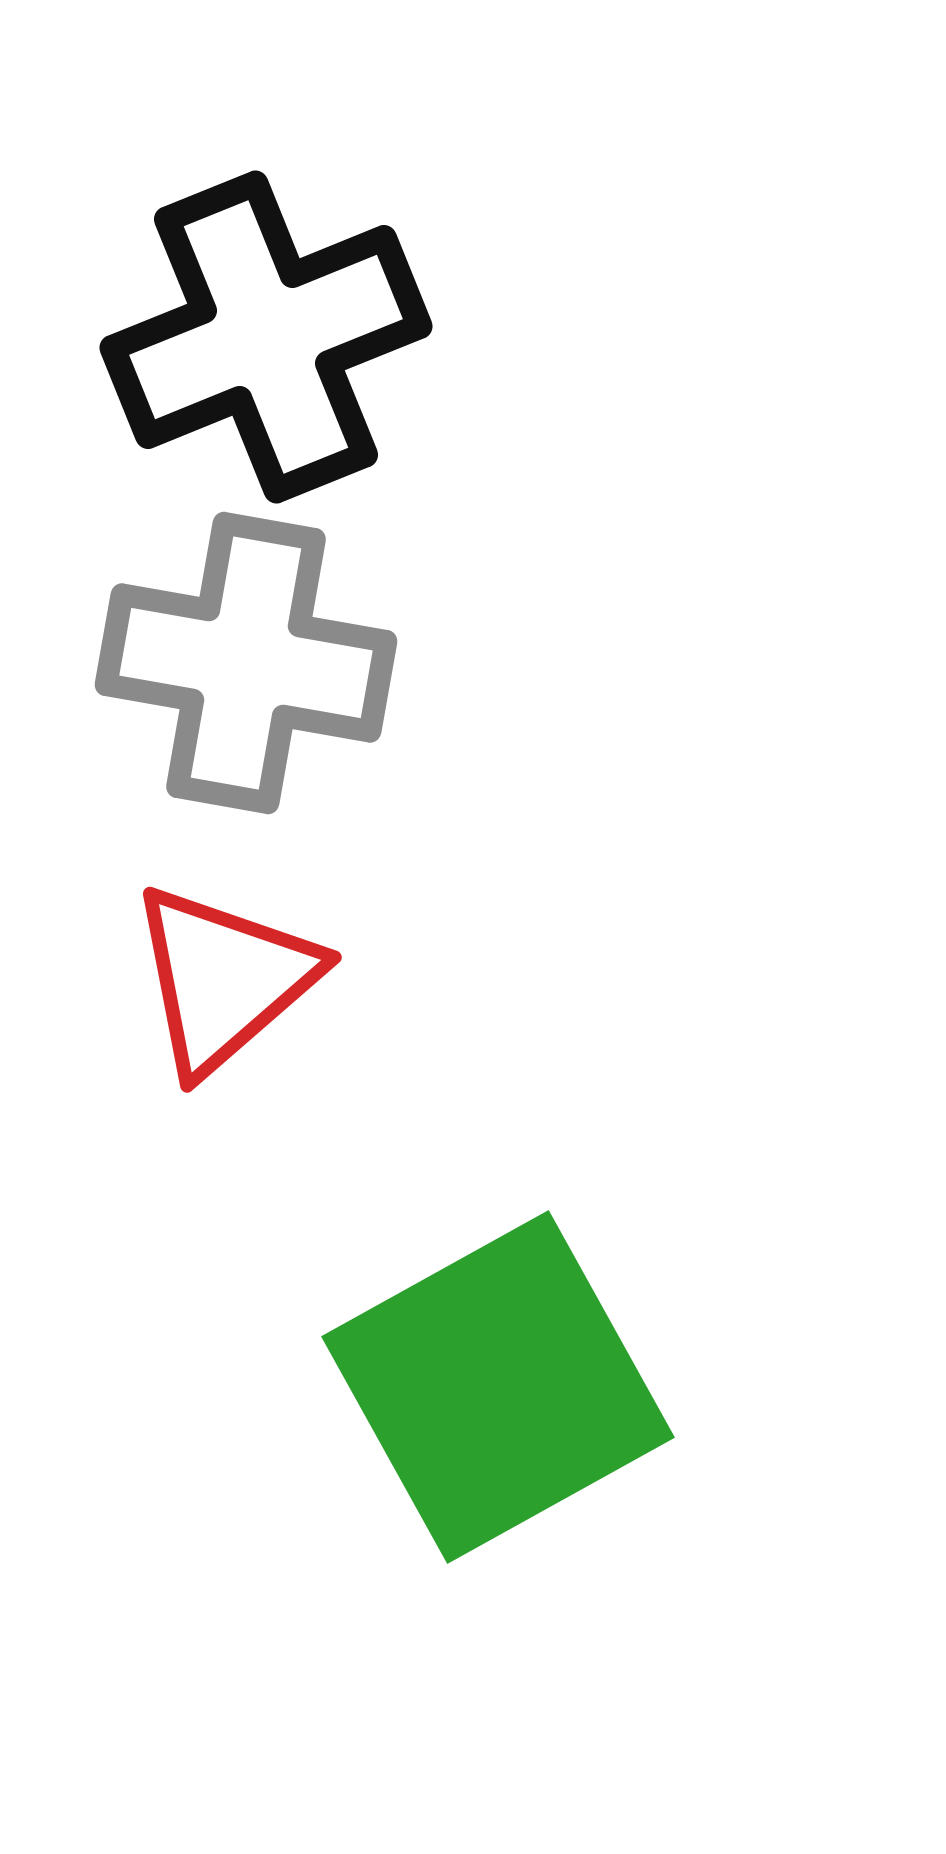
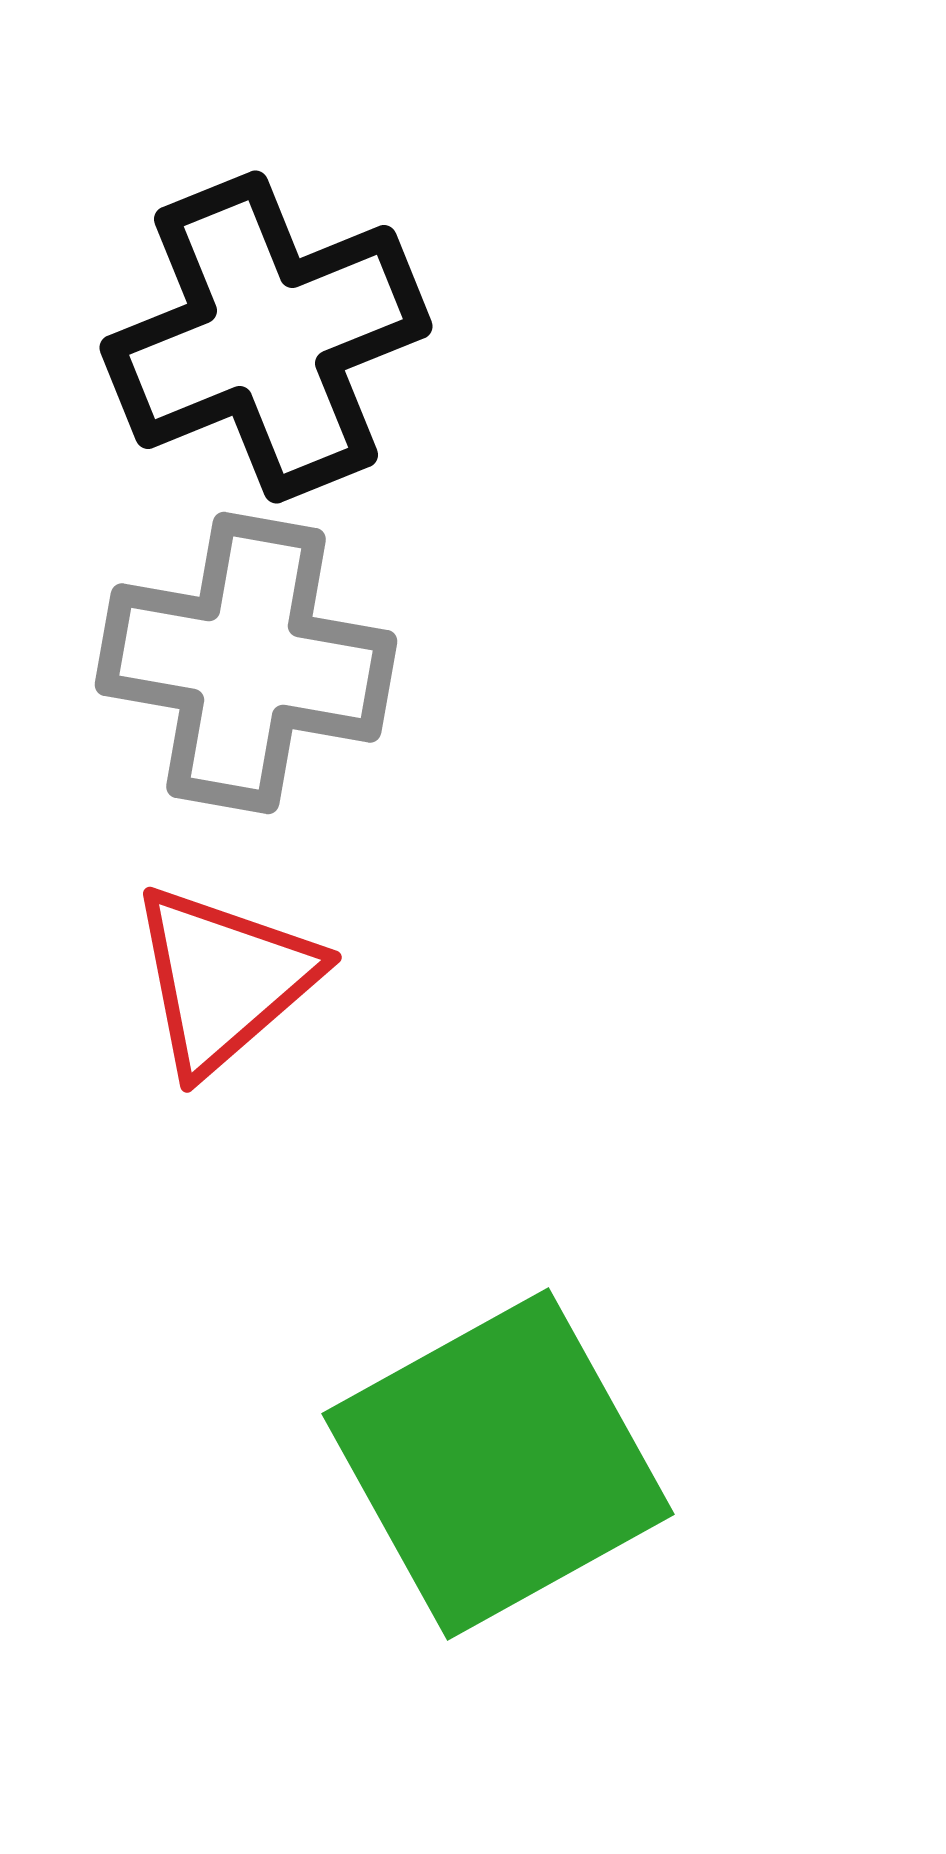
green square: moved 77 px down
